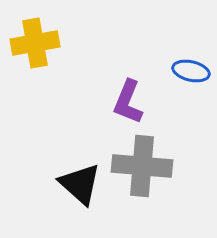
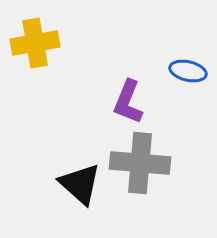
blue ellipse: moved 3 px left
gray cross: moved 2 px left, 3 px up
